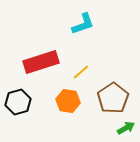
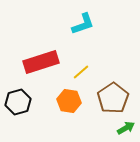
orange hexagon: moved 1 px right
